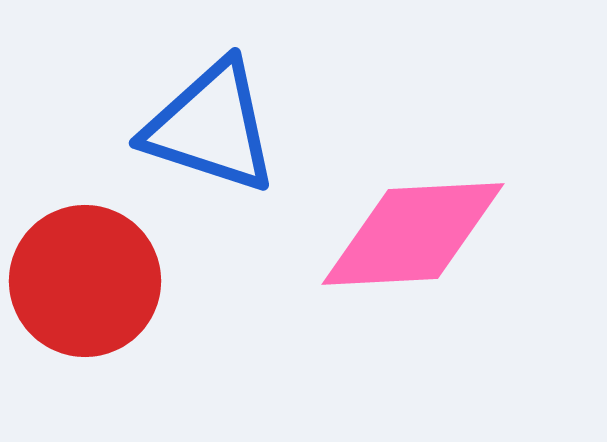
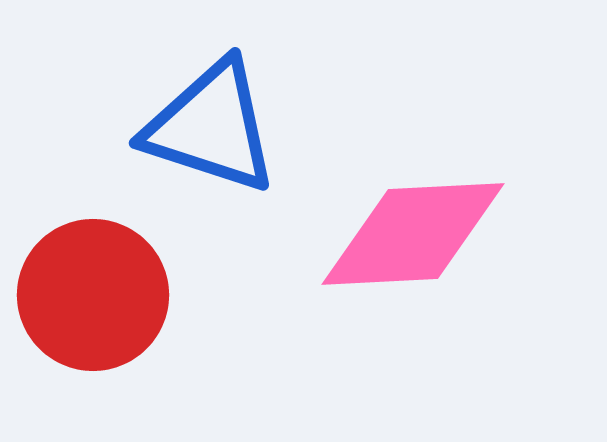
red circle: moved 8 px right, 14 px down
